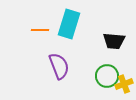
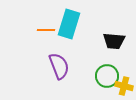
orange line: moved 6 px right
yellow cross: moved 2 px down; rotated 36 degrees clockwise
